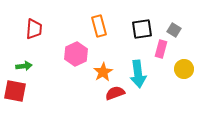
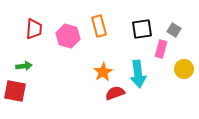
pink hexagon: moved 8 px left, 18 px up; rotated 20 degrees counterclockwise
